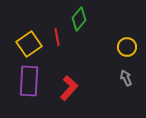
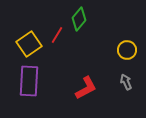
red line: moved 2 px up; rotated 42 degrees clockwise
yellow circle: moved 3 px down
gray arrow: moved 4 px down
red L-shape: moved 17 px right; rotated 20 degrees clockwise
